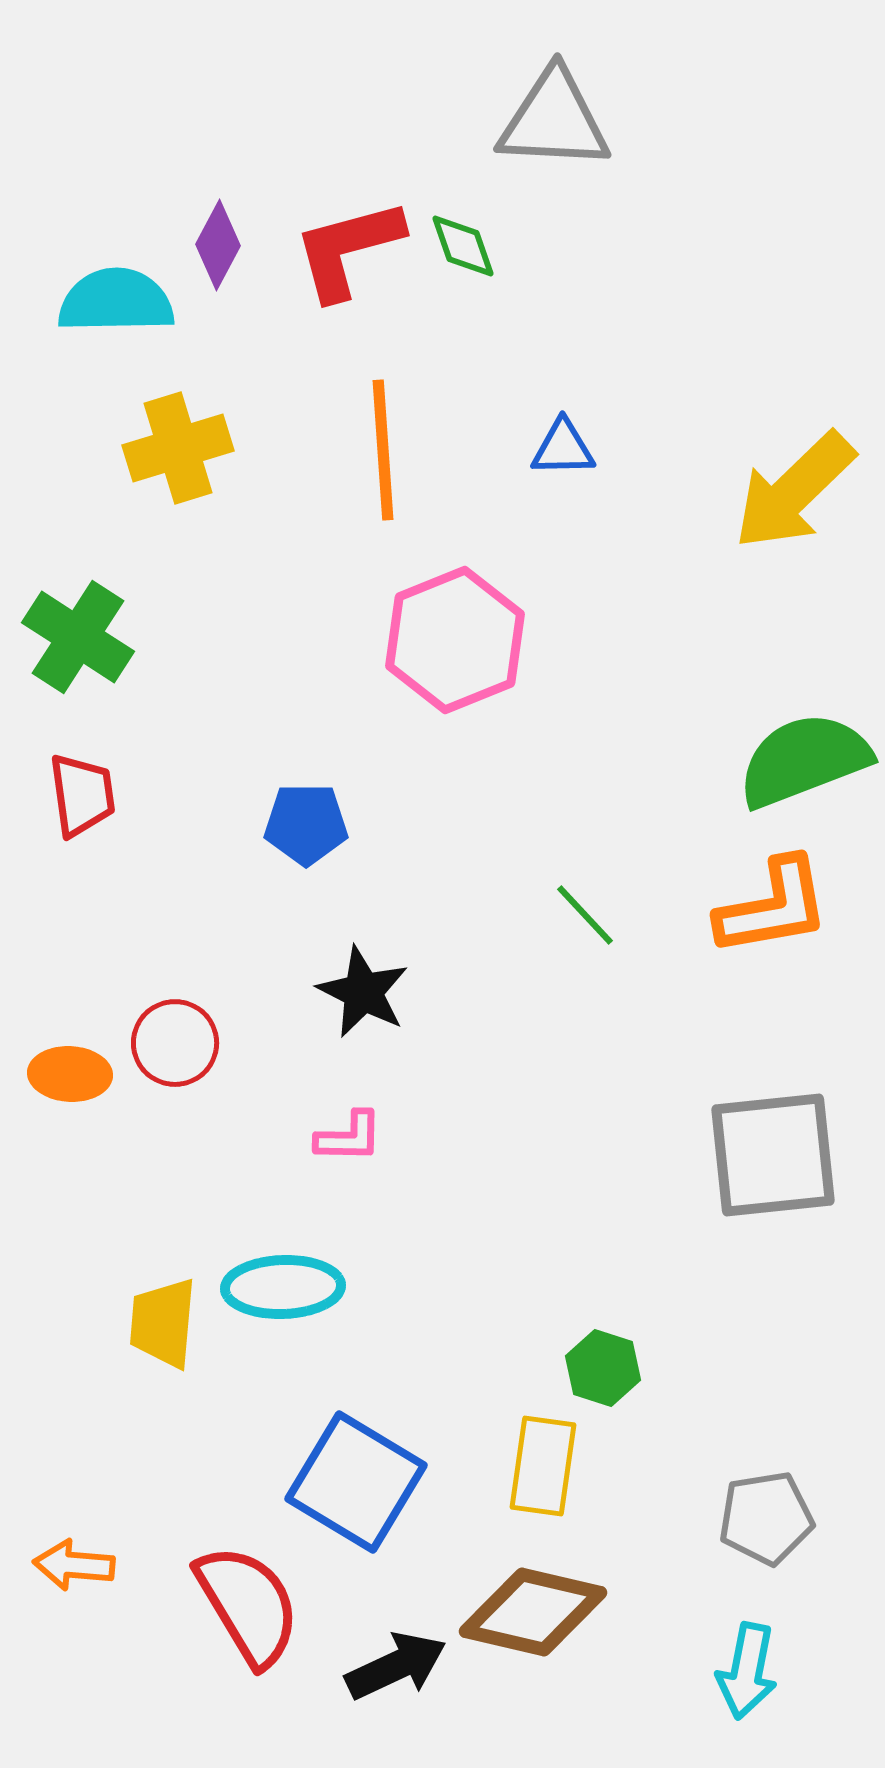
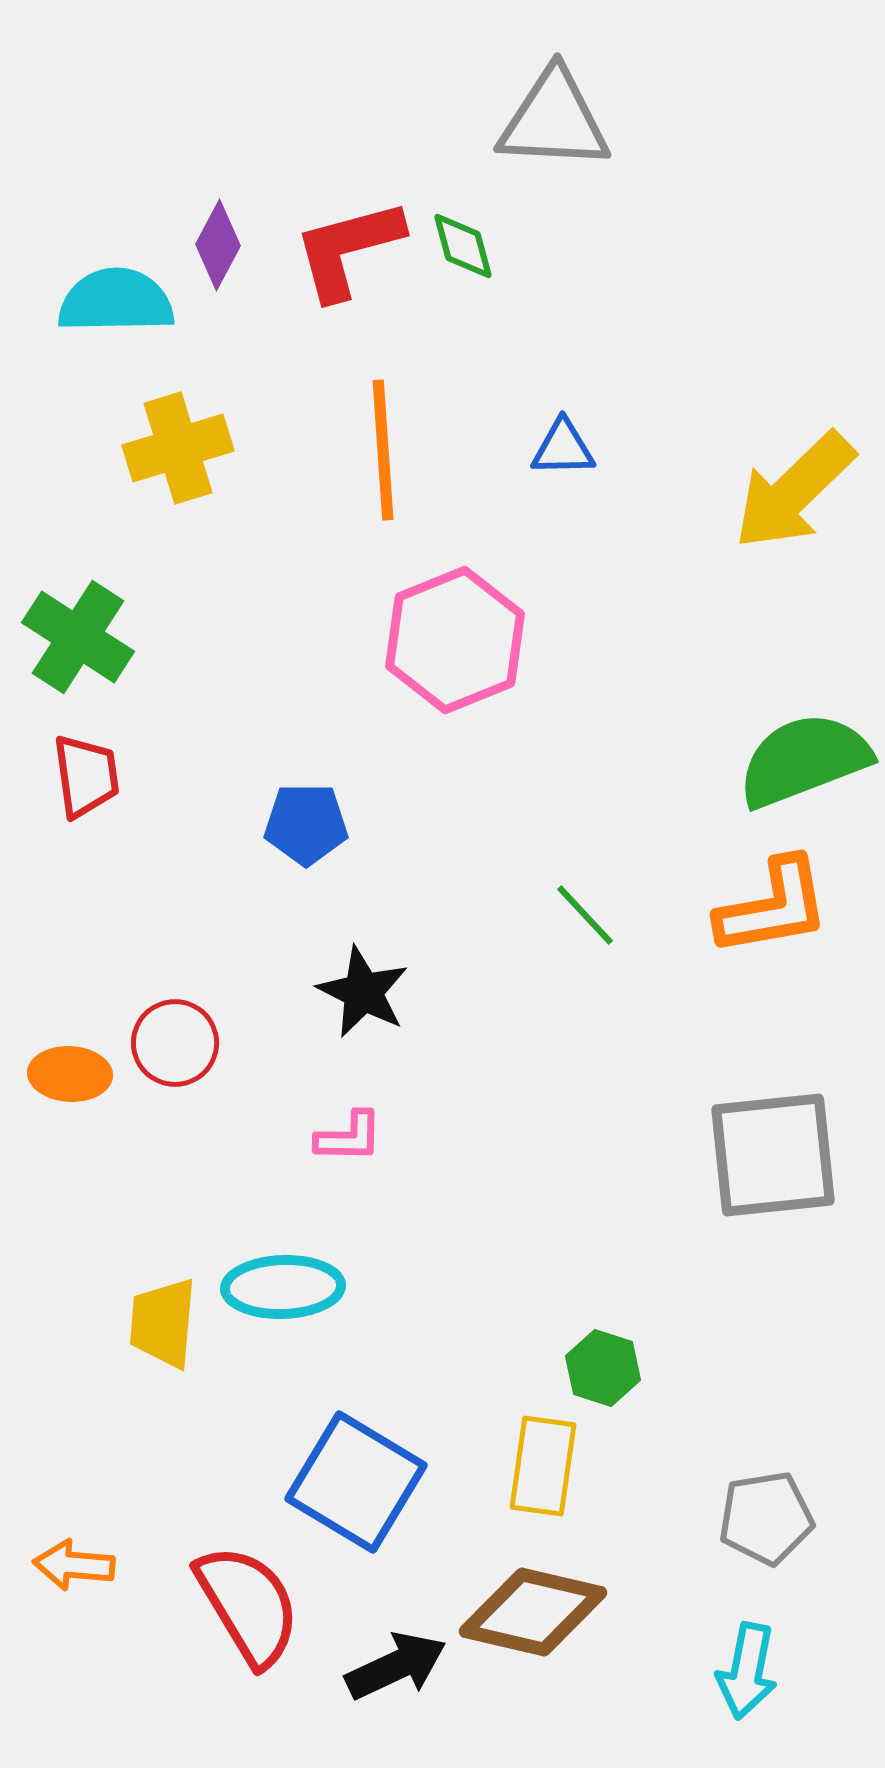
green diamond: rotated 4 degrees clockwise
red trapezoid: moved 4 px right, 19 px up
